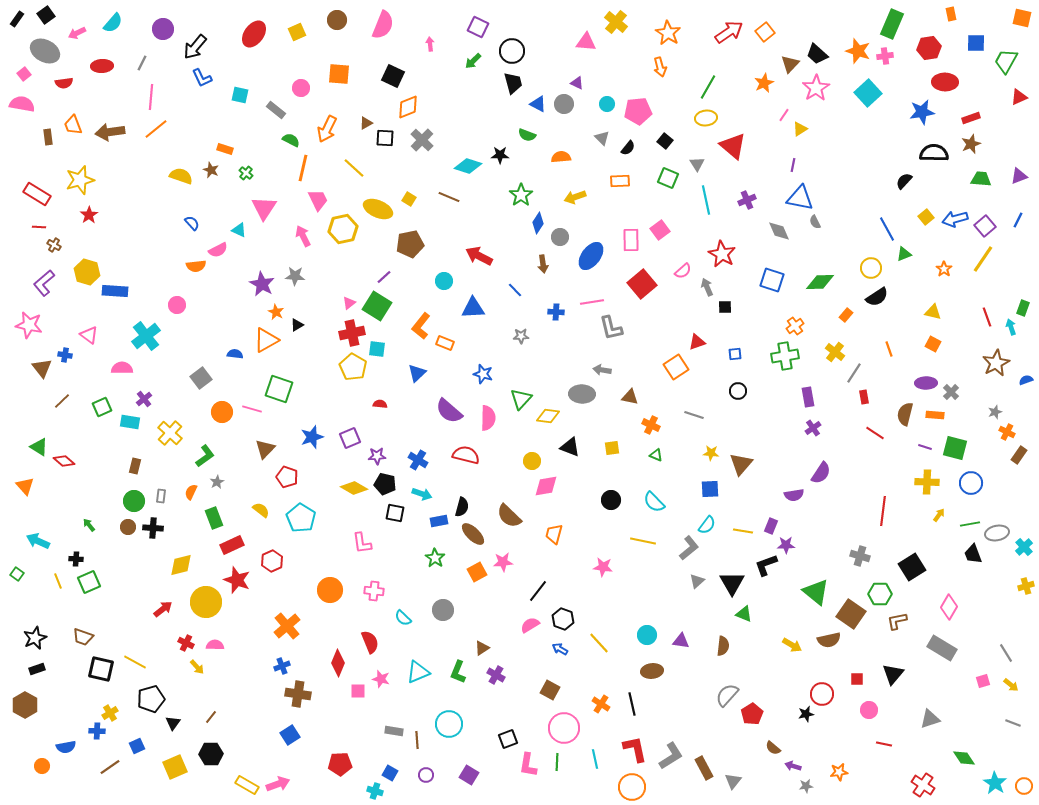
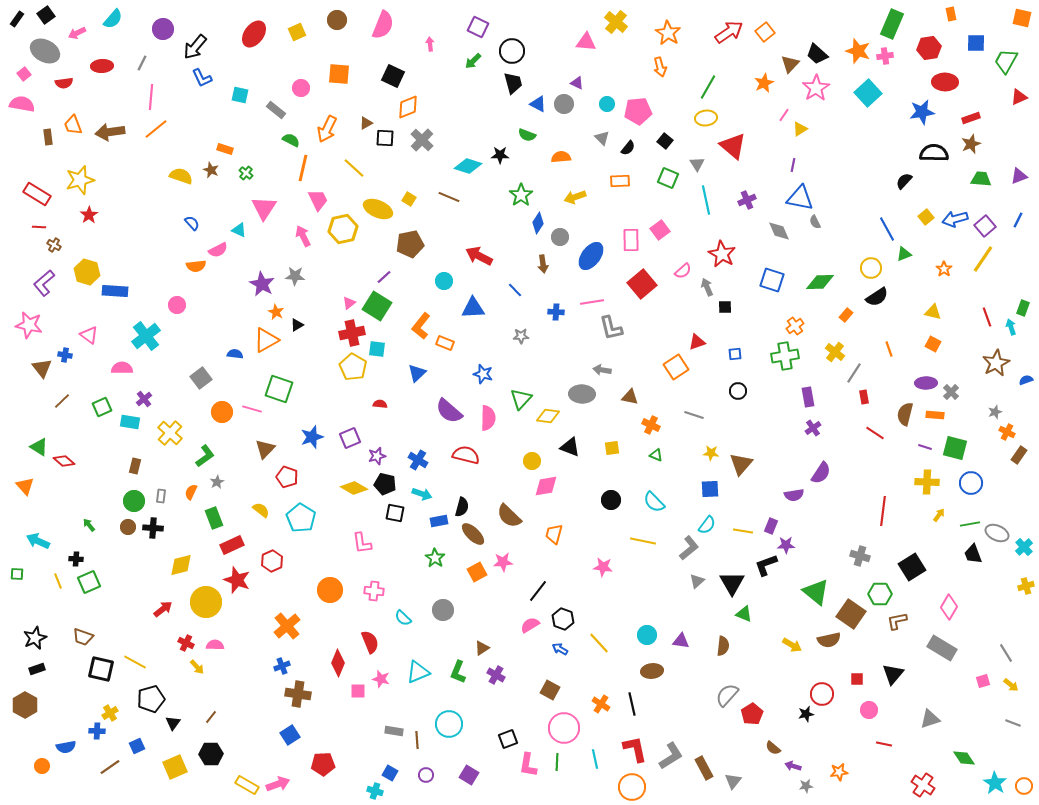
cyan semicircle at (113, 23): moved 4 px up
purple star at (377, 456): rotated 12 degrees counterclockwise
gray ellipse at (997, 533): rotated 35 degrees clockwise
green square at (17, 574): rotated 32 degrees counterclockwise
red pentagon at (340, 764): moved 17 px left
